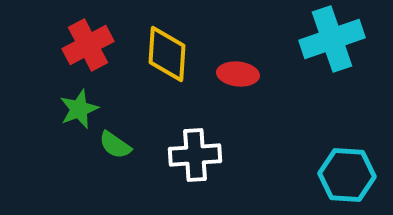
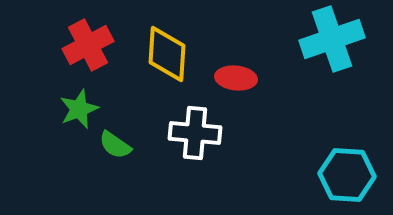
red ellipse: moved 2 px left, 4 px down
white cross: moved 22 px up; rotated 9 degrees clockwise
